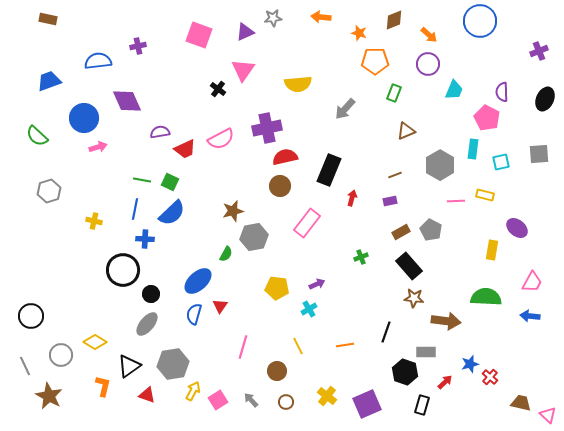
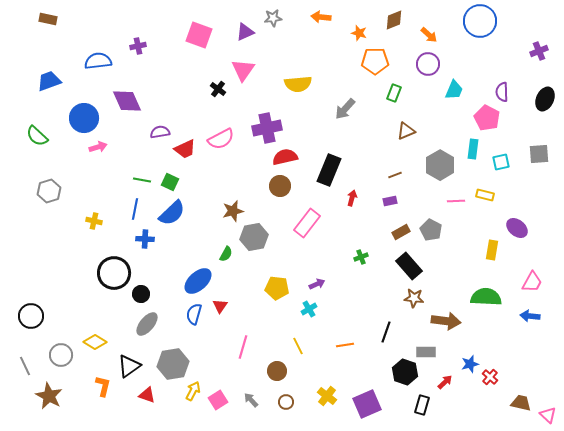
black circle at (123, 270): moved 9 px left, 3 px down
black circle at (151, 294): moved 10 px left
